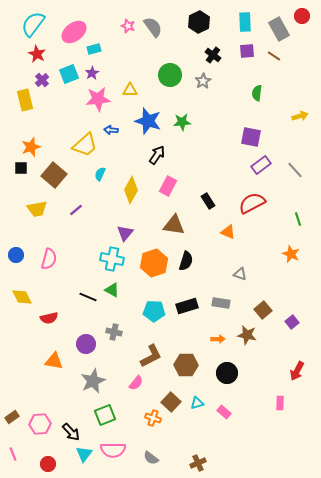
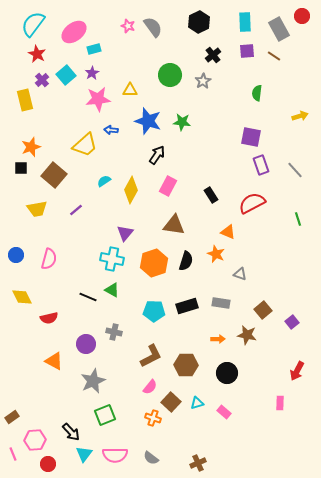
black cross at (213, 55): rotated 14 degrees clockwise
cyan square at (69, 74): moved 3 px left, 1 px down; rotated 18 degrees counterclockwise
green star at (182, 122): rotated 12 degrees clockwise
purple rectangle at (261, 165): rotated 72 degrees counterclockwise
cyan semicircle at (100, 174): moved 4 px right, 7 px down; rotated 32 degrees clockwise
black rectangle at (208, 201): moved 3 px right, 6 px up
orange star at (291, 254): moved 75 px left
orange triangle at (54, 361): rotated 18 degrees clockwise
pink semicircle at (136, 383): moved 14 px right, 4 px down
pink hexagon at (40, 424): moved 5 px left, 16 px down
pink semicircle at (113, 450): moved 2 px right, 5 px down
